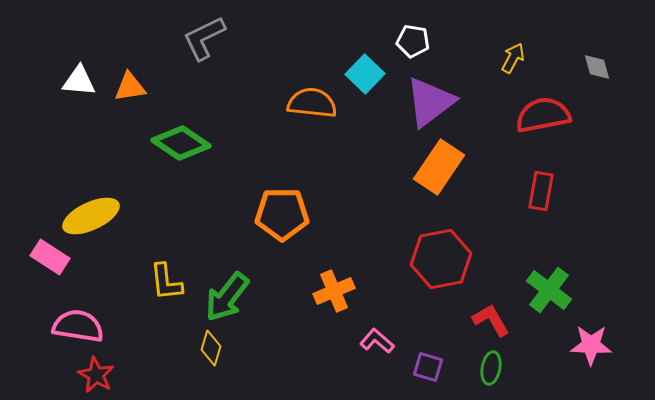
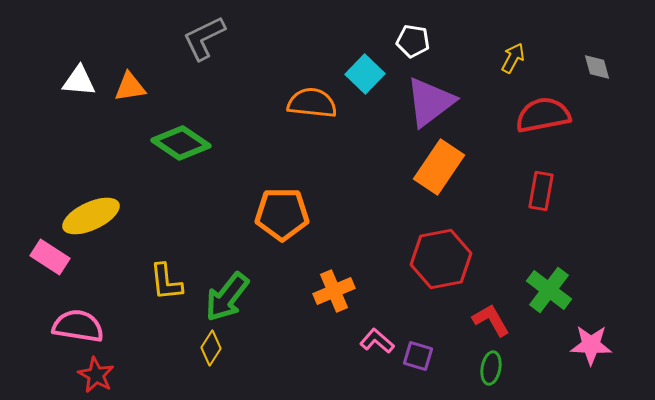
yellow diamond: rotated 16 degrees clockwise
purple square: moved 10 px left, 11 px up
